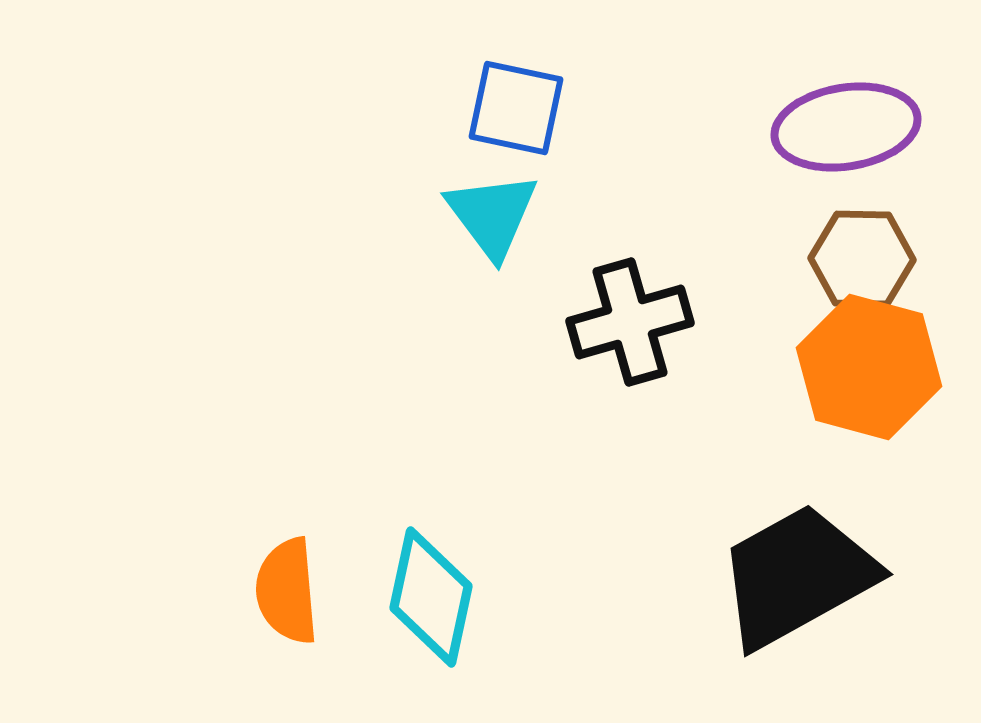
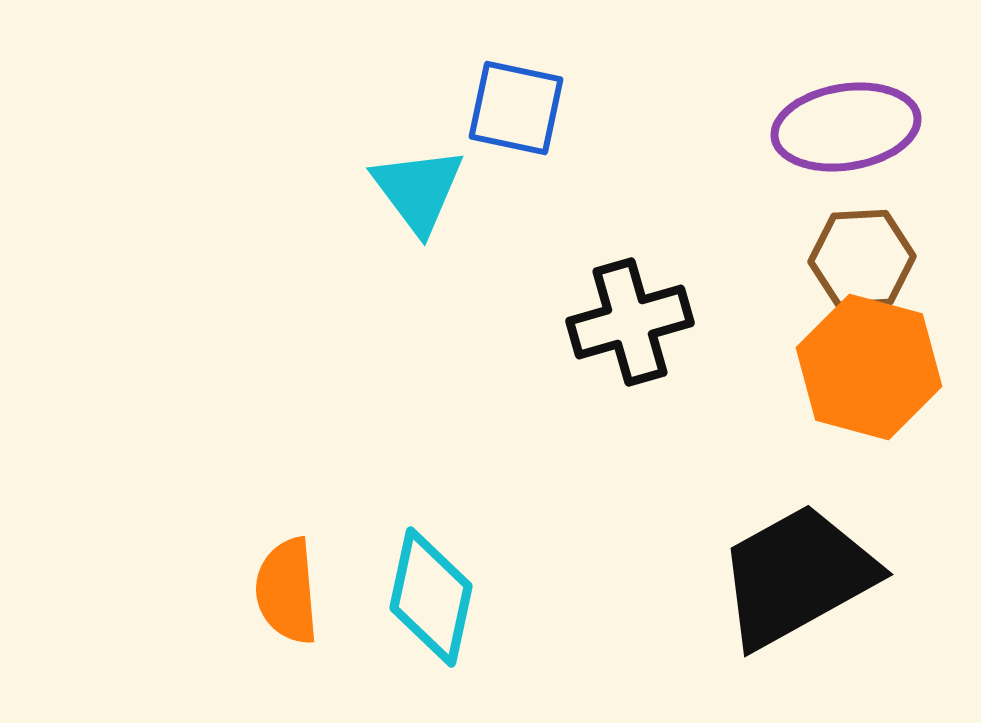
cyan triangle: moved 74 px left, 25 px up
brown hexagon: rotated 4 degrees counterclockwise
